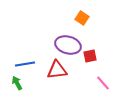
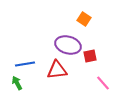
orange square: moved 2 px right, 1 px down
